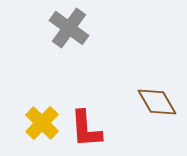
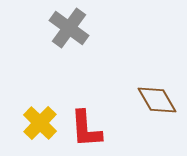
brown diamond: moved 2 px up
yellow cross: moved 2 px left
